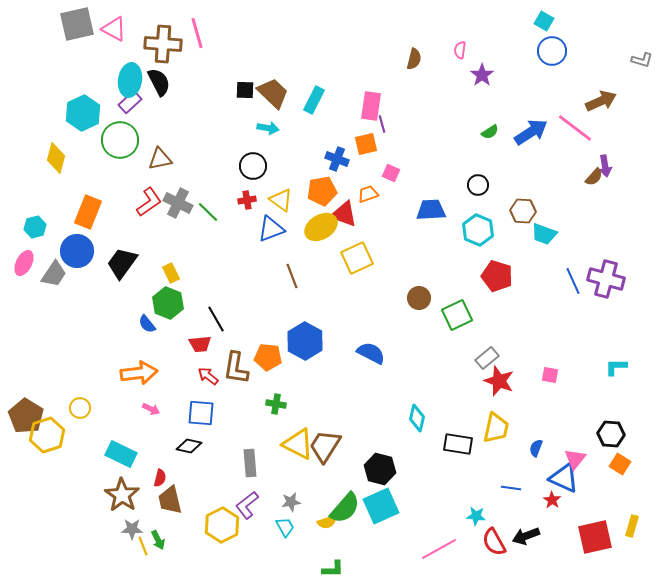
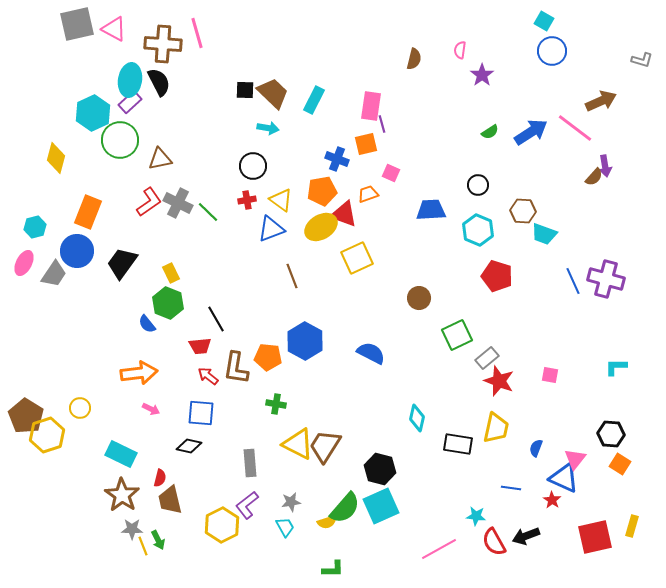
cyan hexagon at (83, 113): moved 10 px right
green square at (457, 315): moved 20 px down
red trapezoid at (200, 344): moved 2 px down
